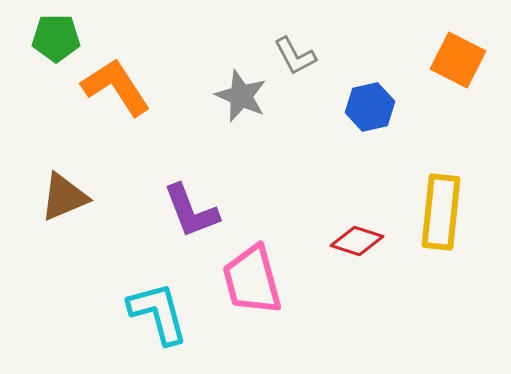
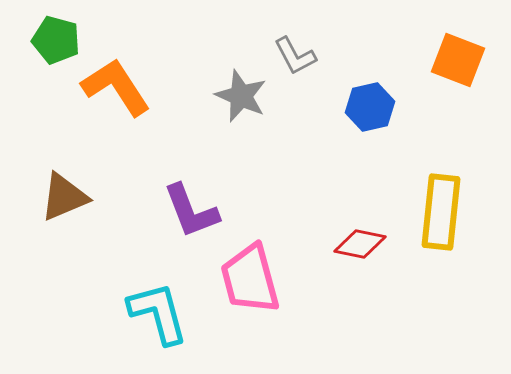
green pentagon: moved 2 px down; rotated 15 degrees clockwise
orange square: rotated 6 degrees counterclockwise
red diamond: moved 3 px right, 3 px down; rotated 6 degrees counterclockwise
pink trapezoid: moved 2 px left, 1 px up
